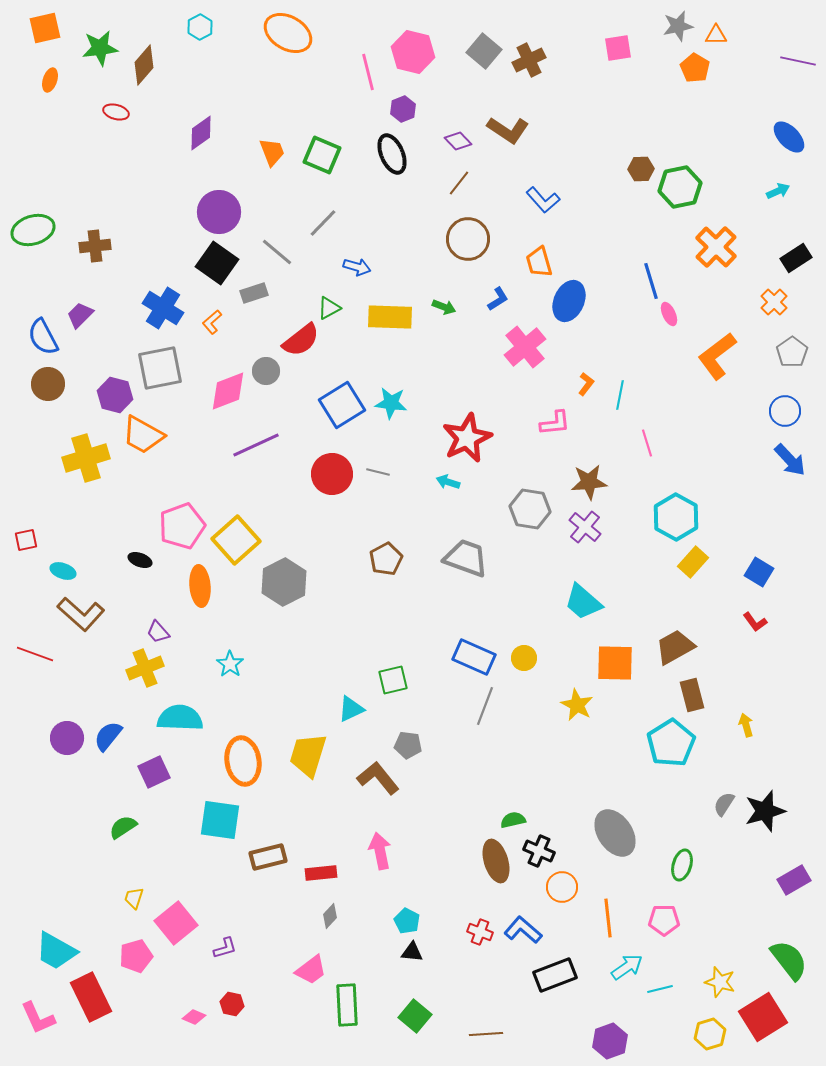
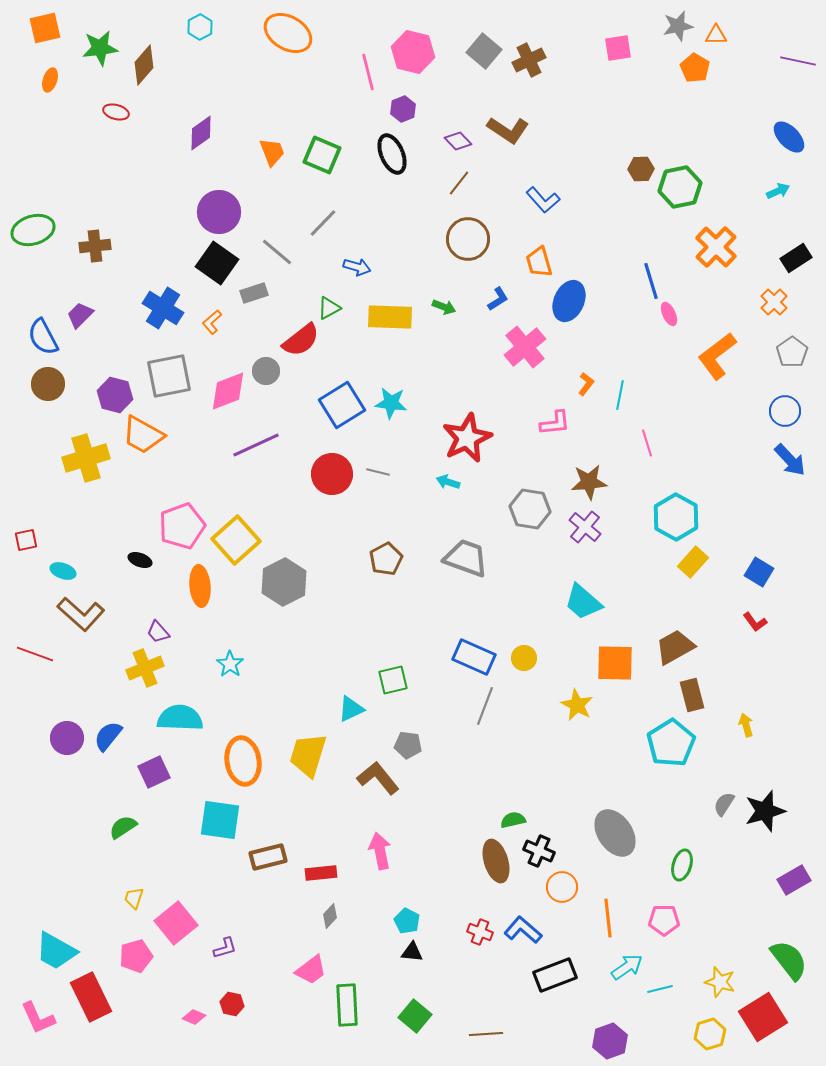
gray square at (160, 368): moved 9 px right, 8 px down
